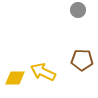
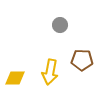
gray circle: moved 18 px left, 15 px down
yellow arrow: moved 7 px right; rotated 105 degrees counterclockwise
